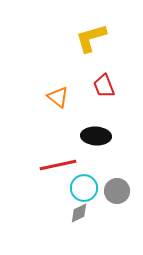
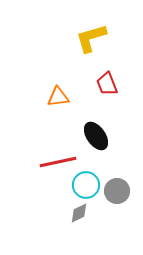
red trapezoid: moved 3 px right, 2 px up
orange triangle: rotated 45 degrees counterclockwise
black ellipse: rotated 52 degrees clockwise
red line: moved 3 px up
cyan circle: moved 2 px right, 3 px up
